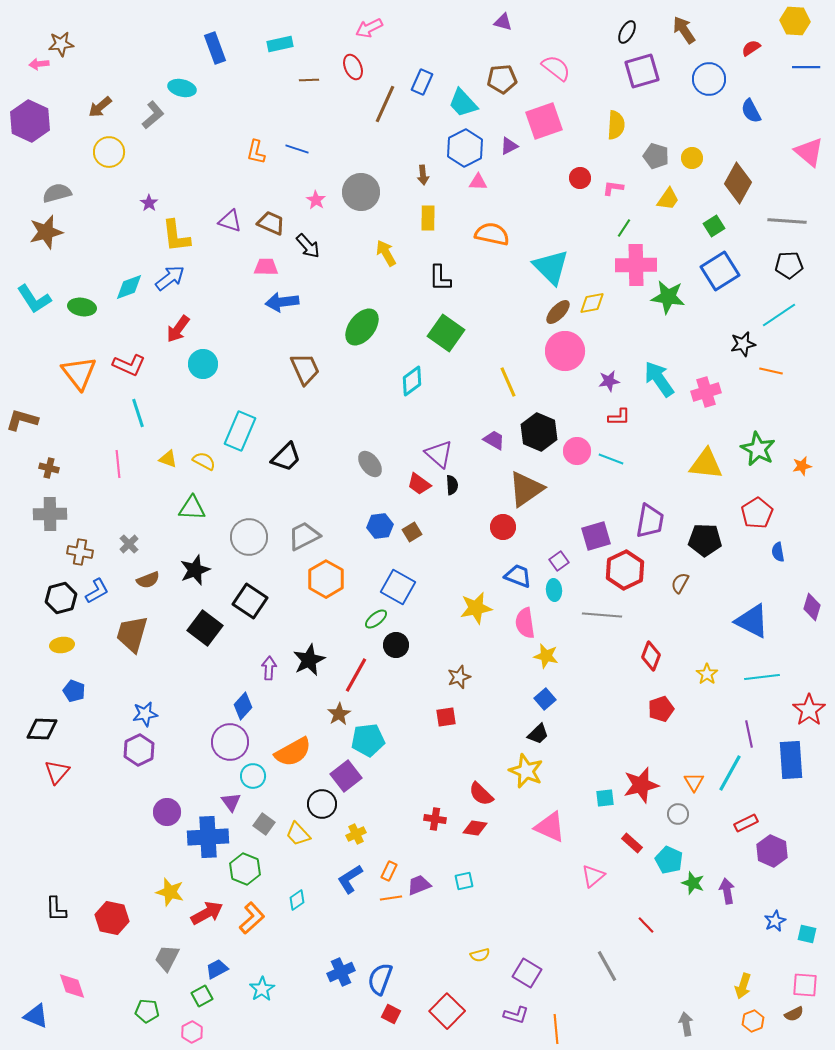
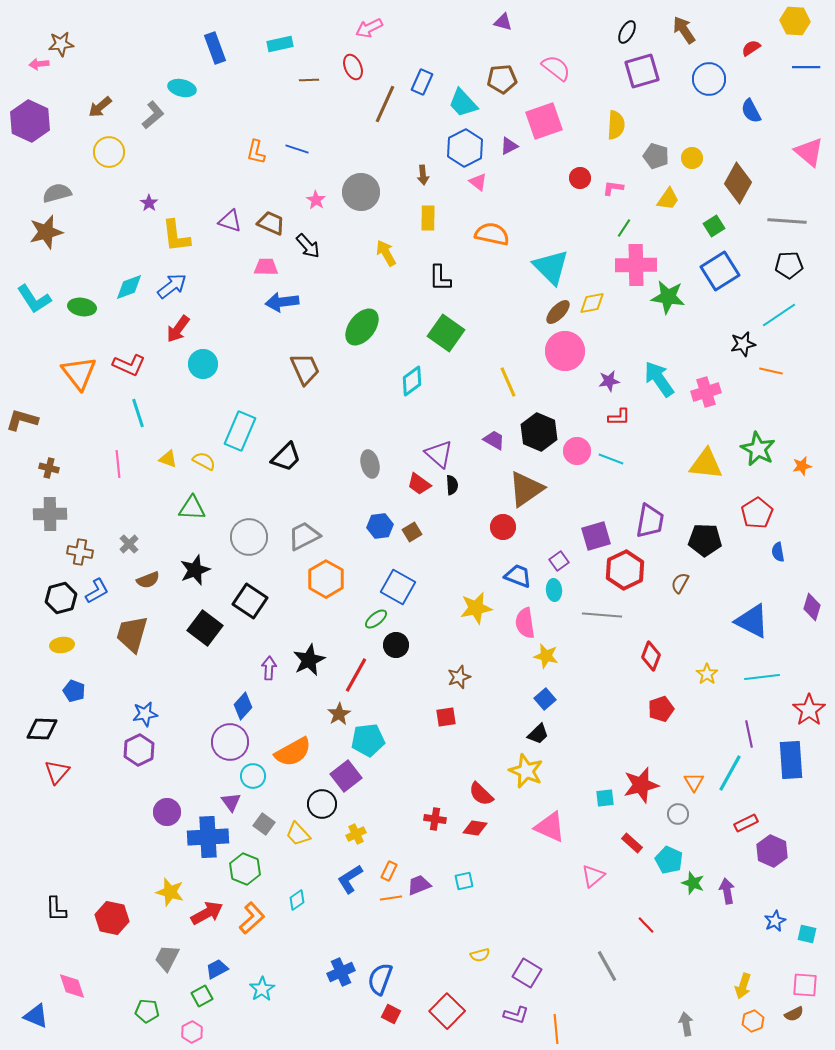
pink triangle at (478, 182): rotated 36 degrees clockwise
blue arrow at (170, 278): moved 2 px right, 8 px down
gray ellipse at (370, 464): rotated 24 degrees clockwise
